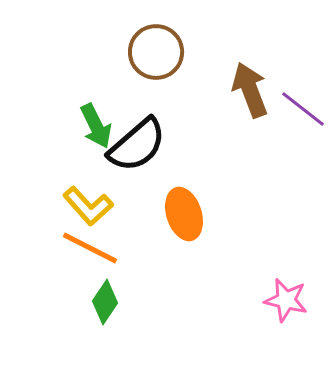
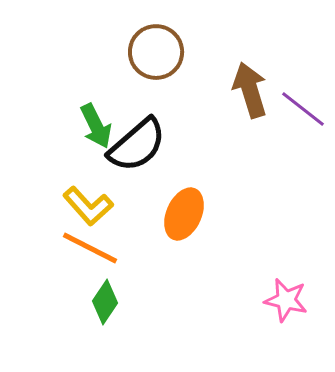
brown arrow: rotated 4 degrees clockwise
orange ellipse: rotated 42 degrees clockwise
